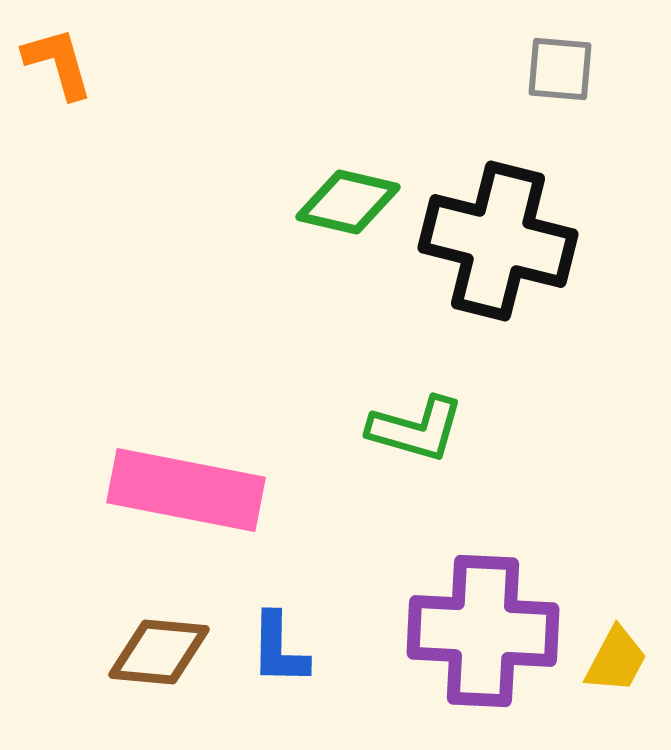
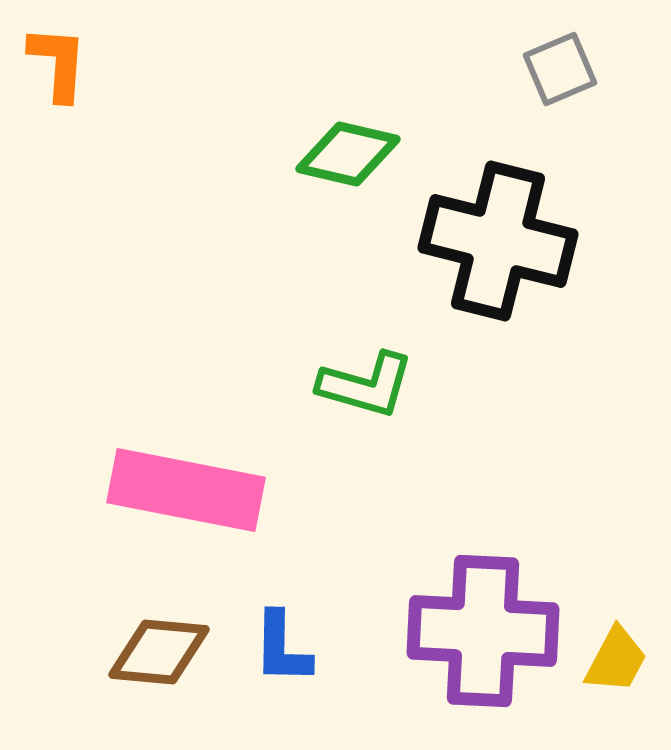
orange L-shape: rotated 20 degrees clockwise
gray square: rotated 28 degrees counterclockwise
green diamond: moved 48 px up
green L-shape: moved 50 px left, 44 px up
blue L-shape: moved 3 px right, 1 px up
